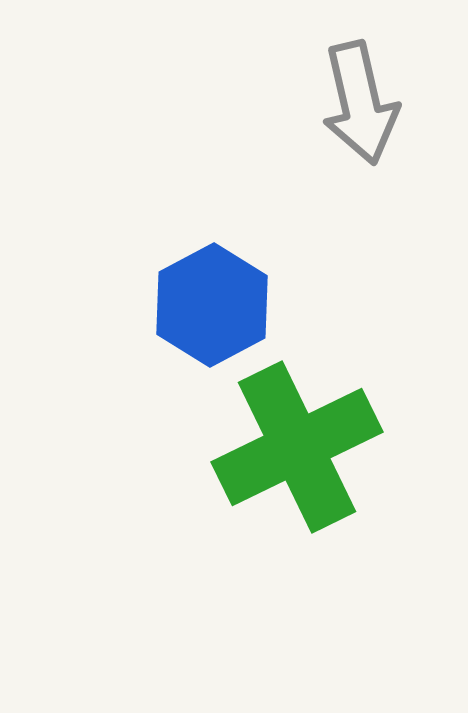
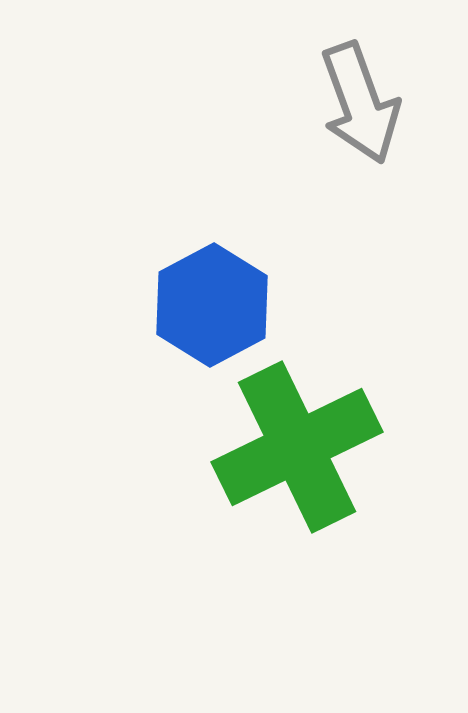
gray arrow: rotated 7 degrees counterclockwise
